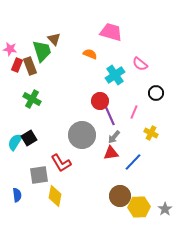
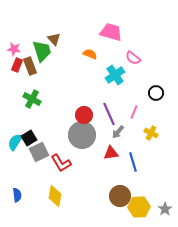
pink star: moved 4 px right
pink semicircle: moved 7 px left, 6 px up
red circle: moved 16 px left, 14 px down
gray arrow: moved 4 px right, 5 px up
blue line: rotated 60 degrees counterclockwise
gray square: moved 23 px up; rotated 18 degrees counterclockwise
